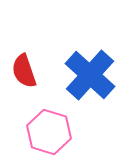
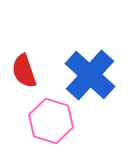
pink hexagon: moved 2 px right, 11 px up
